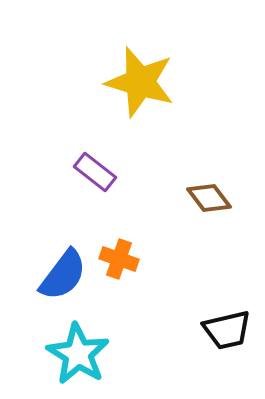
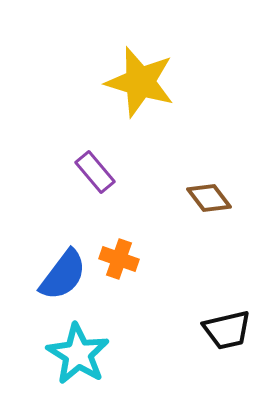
purple rectangle: rotated 12 degrees clockwise
